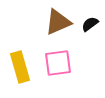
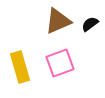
brown triangle: moved 1 px up
pink square: moved 2 px right; rotated 12 degrees counterclockwise
